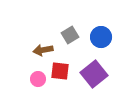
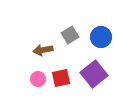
red square: moved 1 px right, 7 px down; rotated 18 degrees counterclockwise
